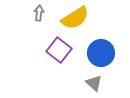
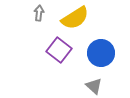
gray triangle: moved 3 px down
